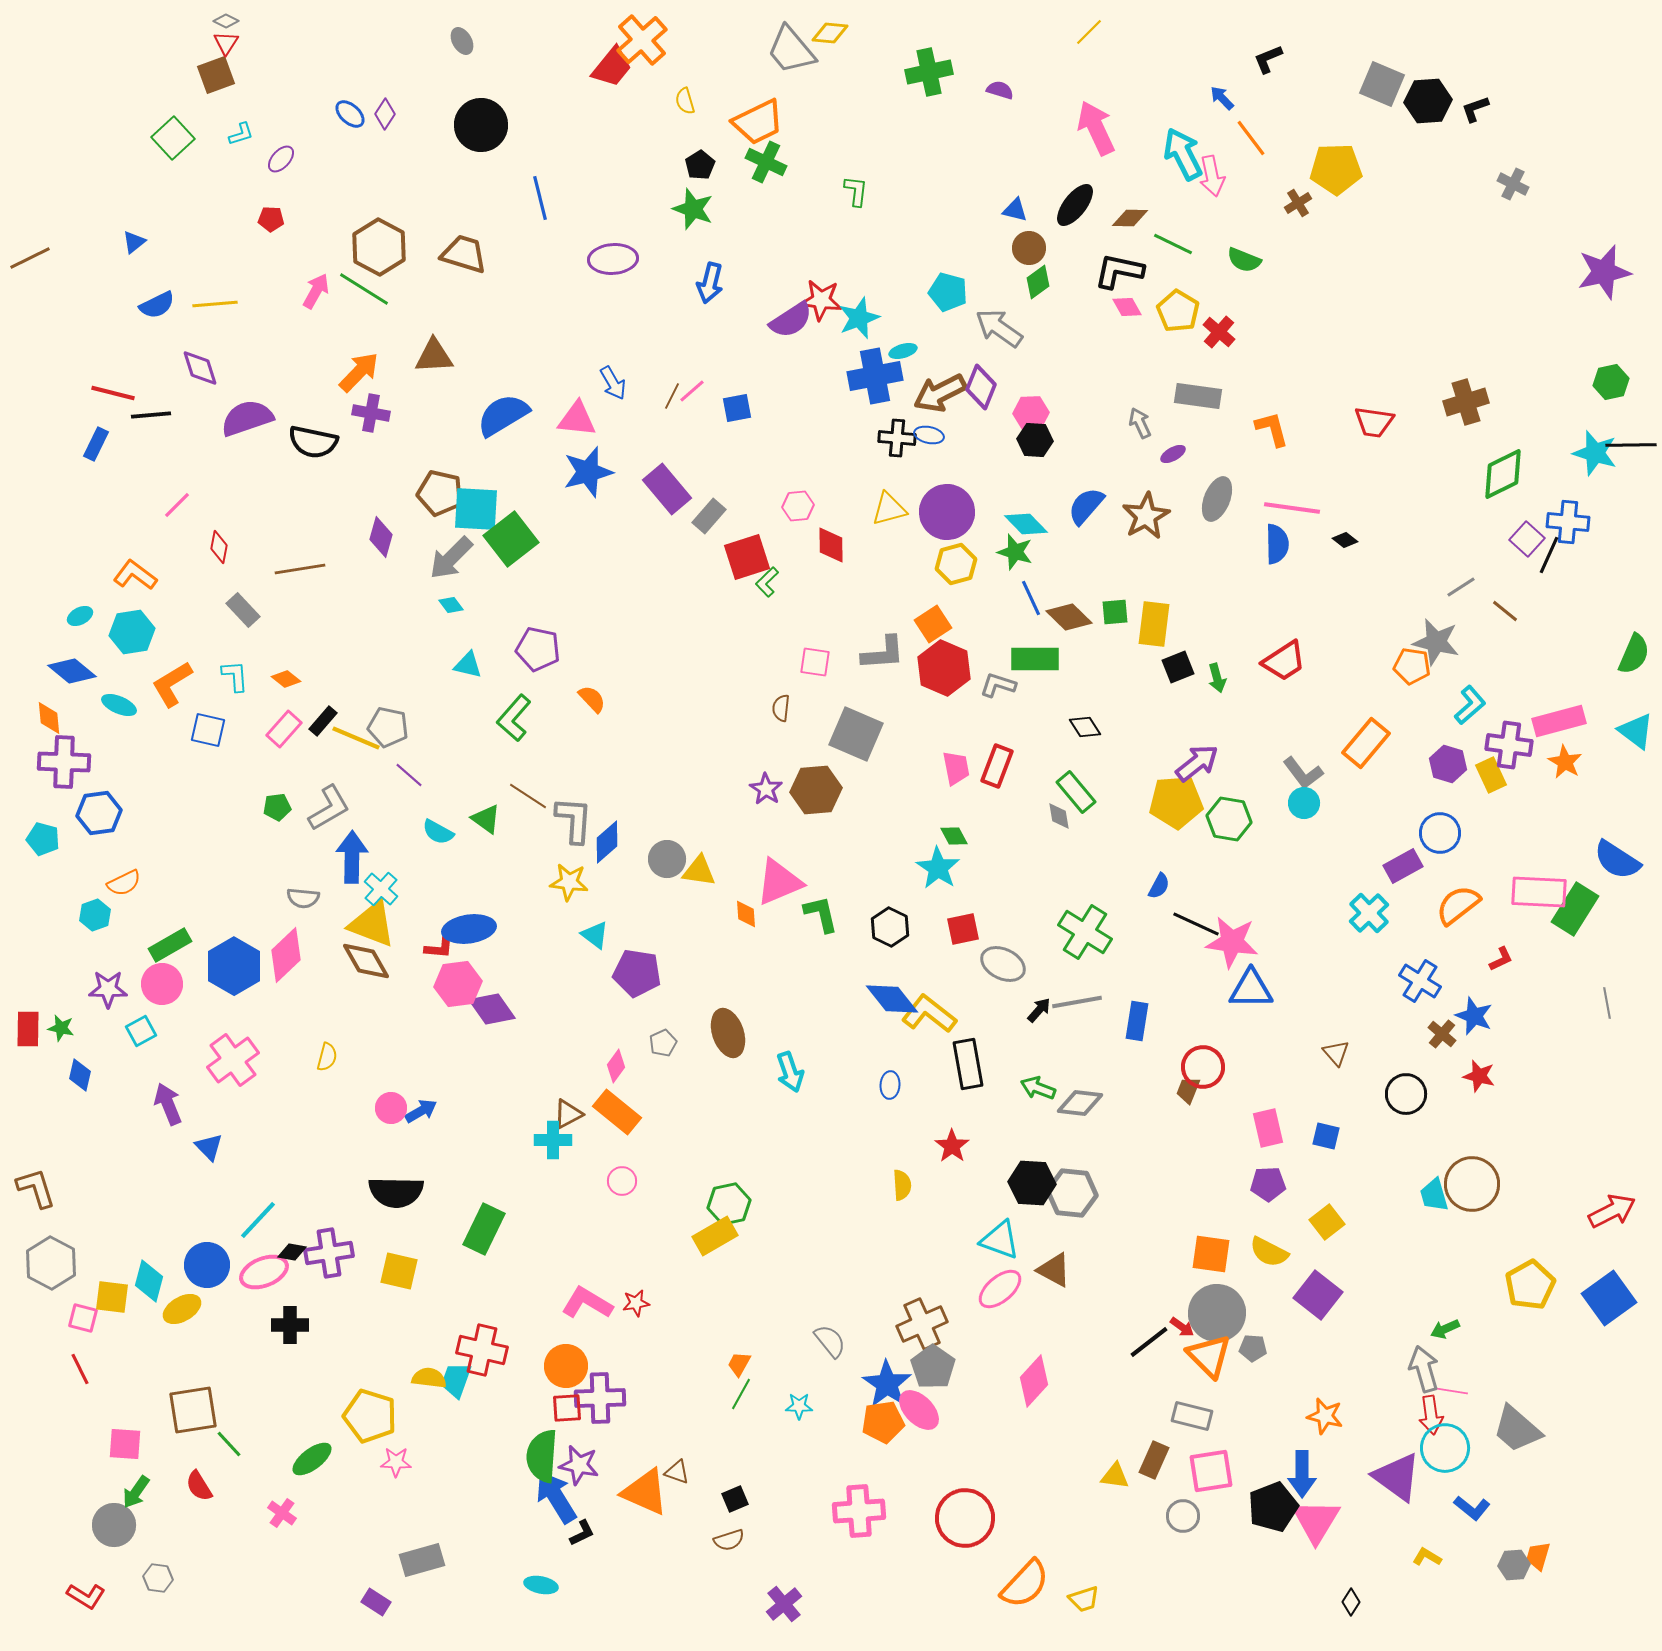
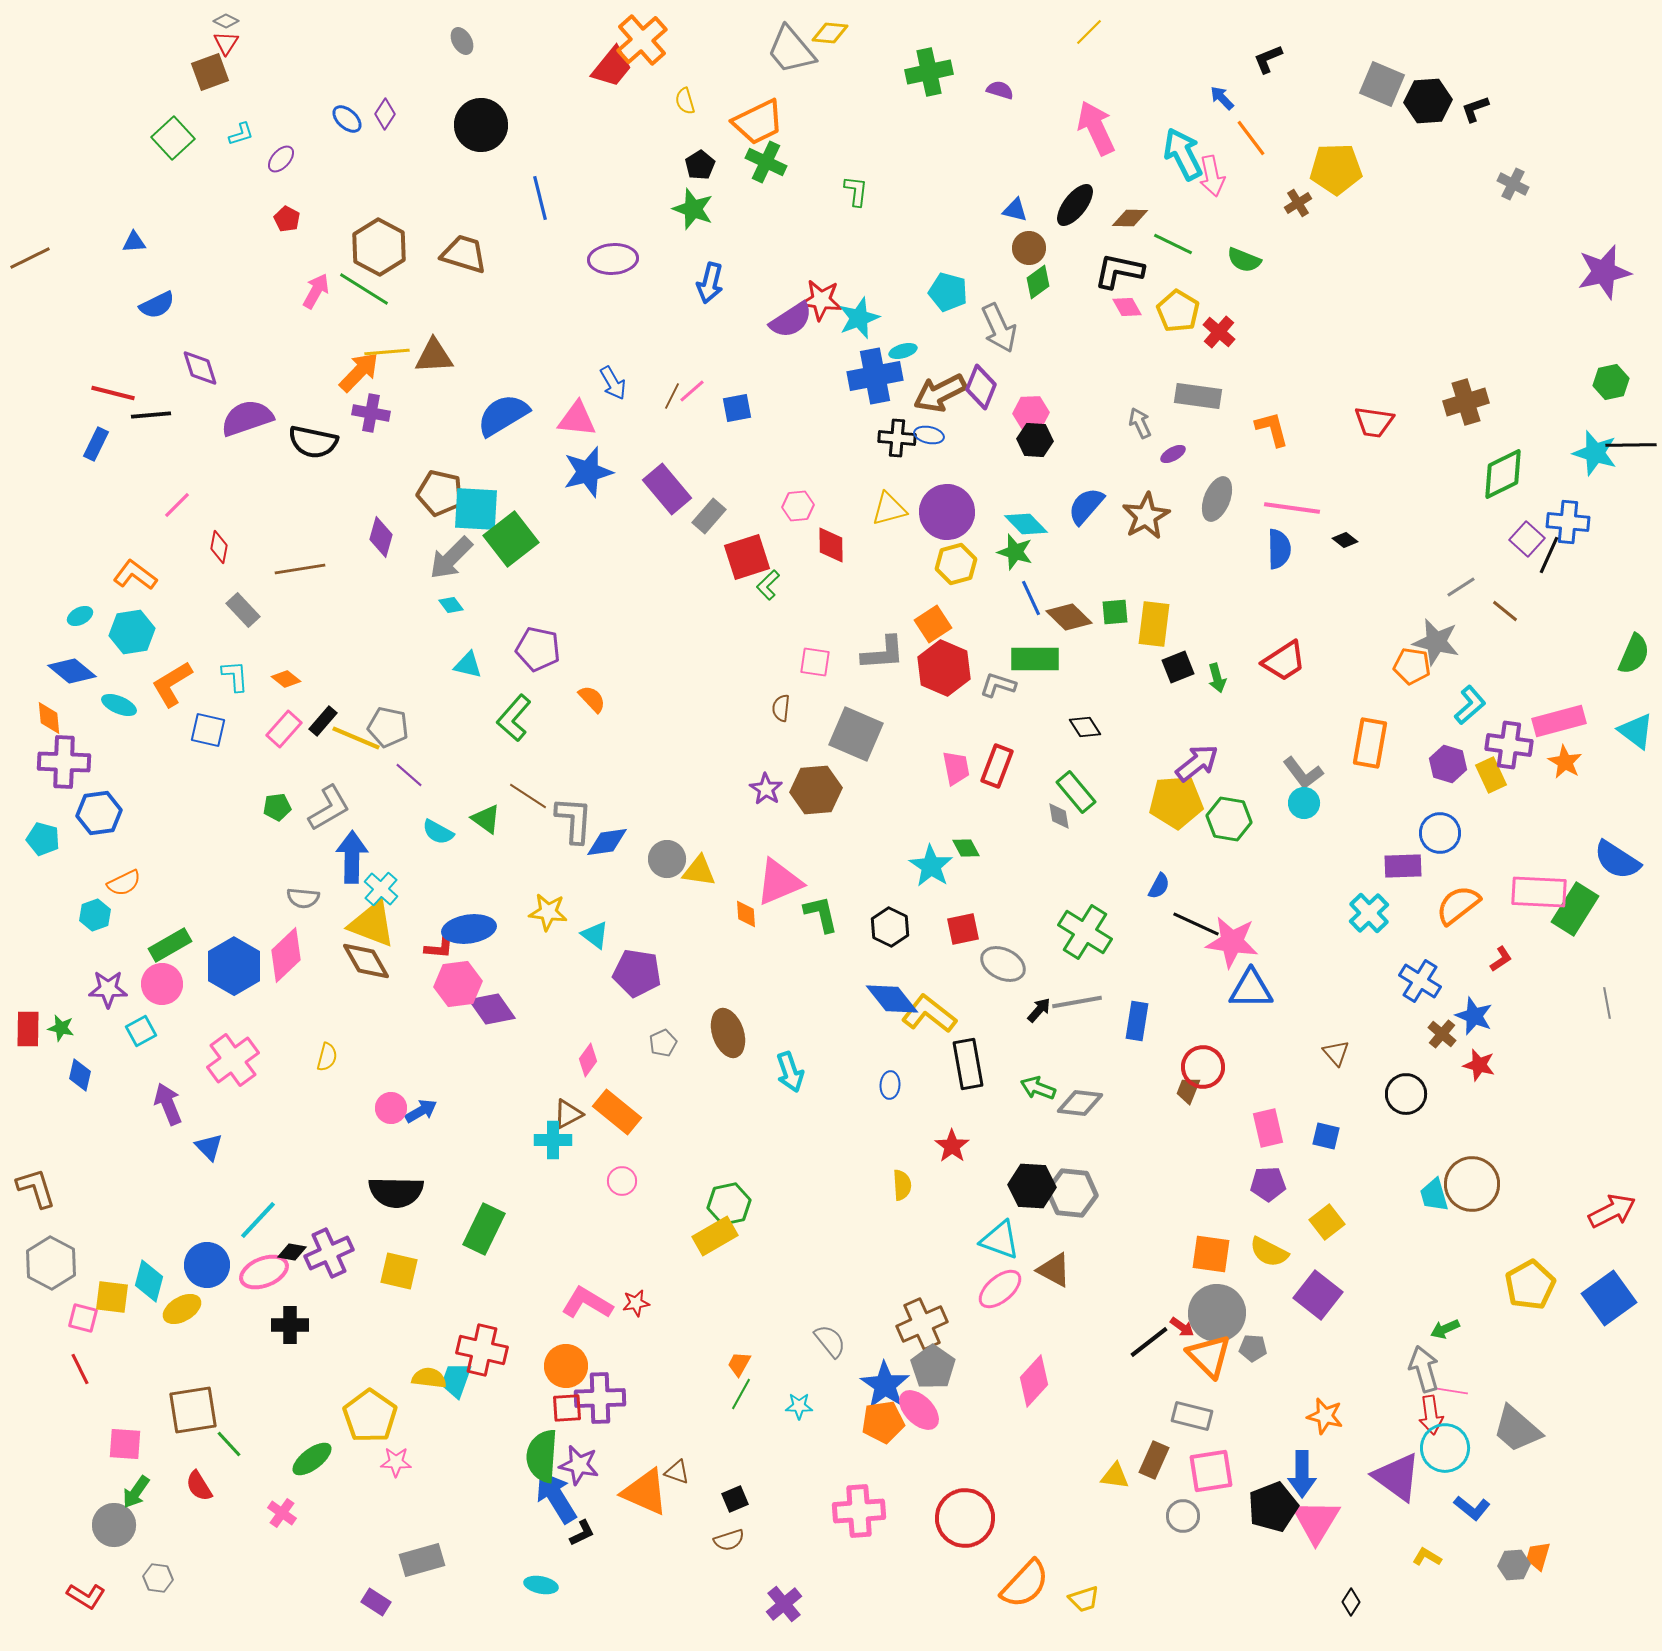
brown square at (216, 75): moved 6 px left, 3 px up
blue ellipse at (350, 114): moved 3 px left, 5 px down
red pentagon at (271, 219): moved 16 px right; rotated 25 degrees clockwise
blue triangle at (134, 242): rotated 35 degrees clockwise
yellow line at (215, 304): moved 172 px right, 48 px down
gray arrow at (999, 328): rotated 150 degrees counterclockwise
blue semicircle at (1277, 544): moved 2 px right, 5 px down
green L-shape at (767, 582): moved 1 px right, 3 px down
orange rectangle at (1366, 743): moved 4 px right; rotated 30 degrees counterclockwise
green diamond at (954, 836): moved 12 px right, 12 px down
blue diamond at (607, 842): rotated 33 degrees clockwise
purple rectangle at (1403, 866): rotated 27 degrees clockwise
cyan star at (938, 868): moved 7 px left, 2 px up
yellow star at (569, 882): moved 21 px left, 30 px down
red L-shape at (1501, 959): rotated 8 degrees counterclockwise
pink diamond at (616, 1066): moved 28 px left, 6 px up
red star at (1479, 1076): moved 11 px up
black hexagon at (1032, 1183): moved 3 px down
purple cross at (329, 1253): rotated 15 degrees counterclockwise
blue star at (887, 1384): moved 2 px left, 1 px down
yellow pentagon at (370, 1416): rotated 18 degrees clockwise
